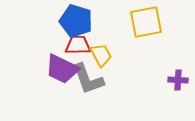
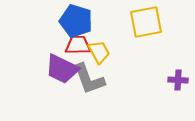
yellow trapezoid: moved 2 px left, 3 px up
gray L-shape: moved 1 px right
